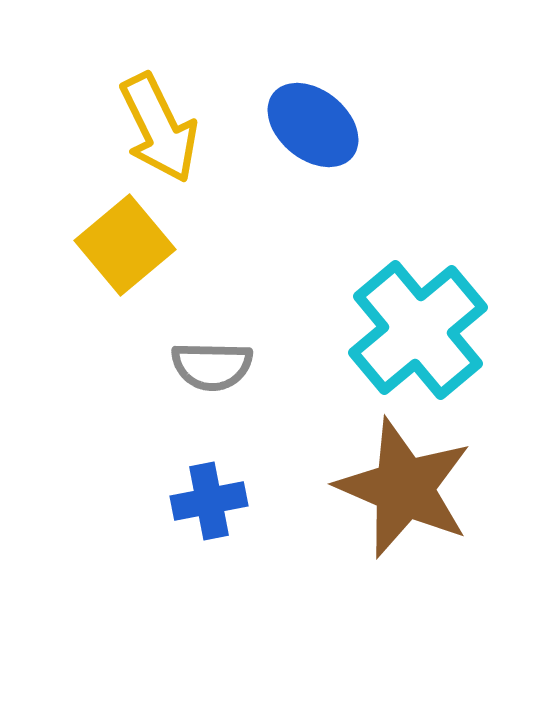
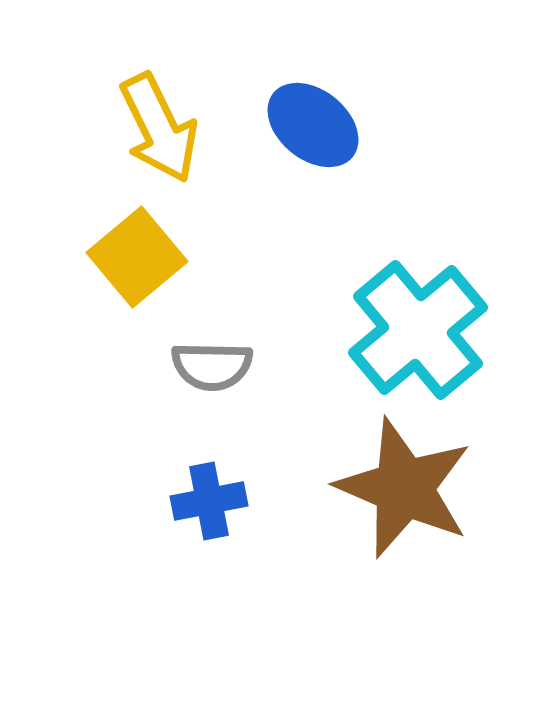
yellow square: moved 12 px right, 12 px down
